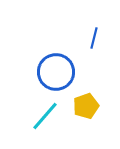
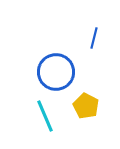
yellow pentagon: rotated 25 degrees counterclockwise
cyan line: rotated 64 degrees counterclockwise
